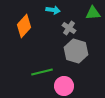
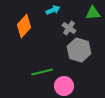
cyan arrow: rotated 32 degrees counterclockwise
gray hexagon: moved 3 px right, 1 px up
